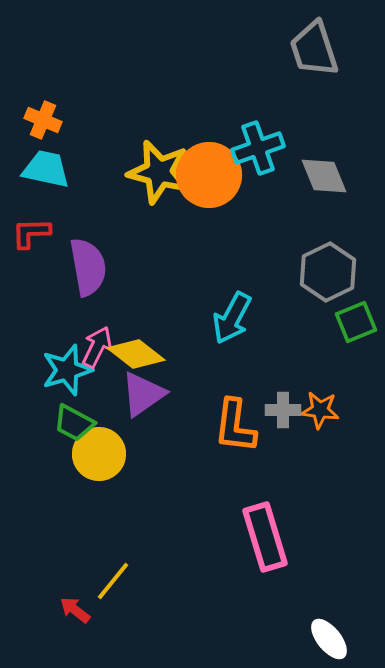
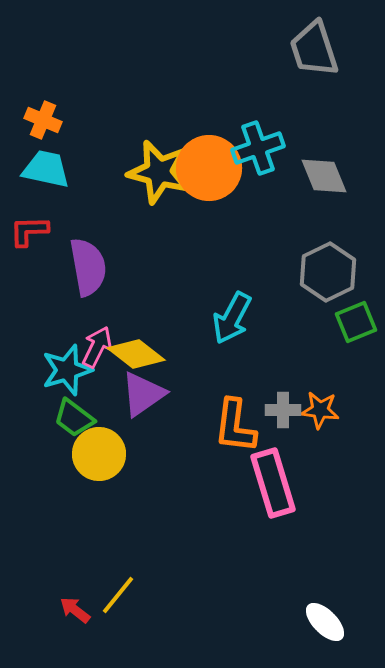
orange circle: moved 7 px up
red L-shape: moved 2 px left, 2 px up
green trapezoid: moved 5 px up; rotated 9 degrees clockwise
pink rectangle: moved 8 px right, 54 px up
yellow line: moved 5 px right, 14 px down
white ellipse: moved 4 px left, 17 px up; rotated 6 degrees counterclockwise
